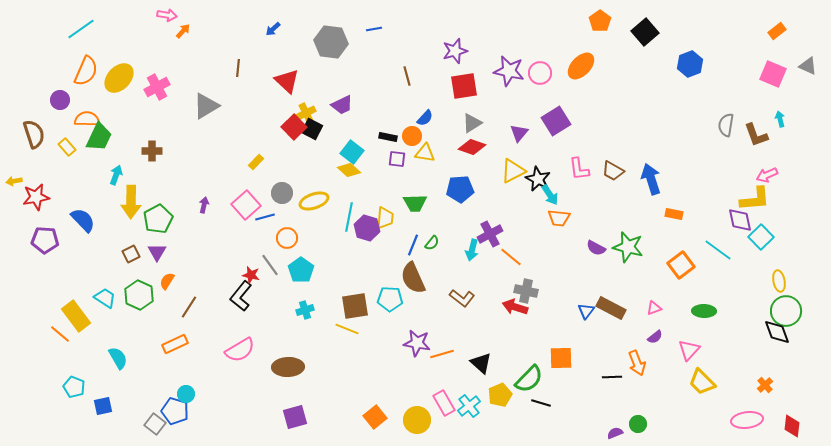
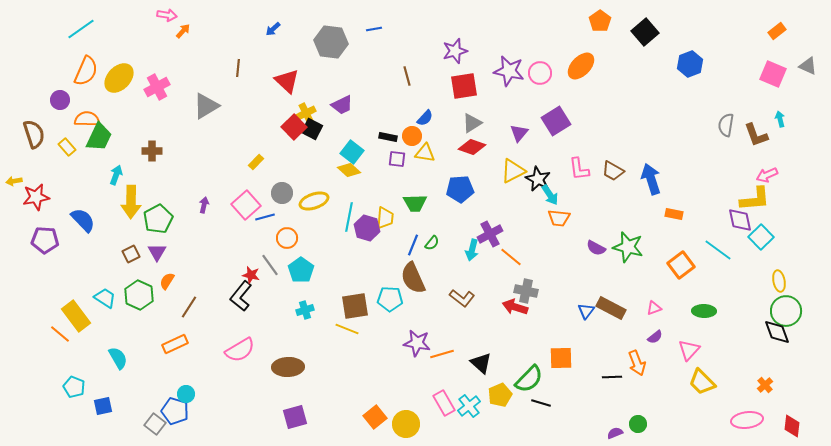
yellow circle at (417, 420): moved 11 px left, 4 px down
